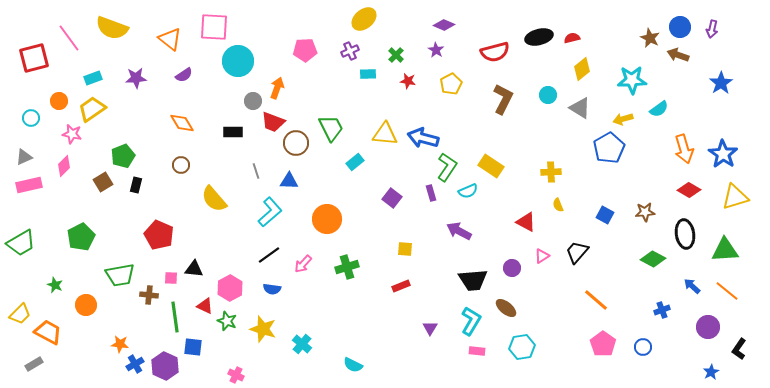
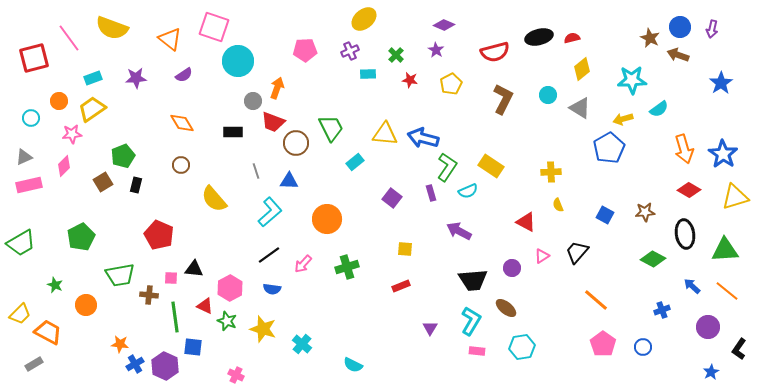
pink square at (214, 27): rotated 16 degrees clockwise
red star at (408, 81): moved 2 px right, 1 px up
pink star at (72, 134): rotated 18 degrees counterclockwise
